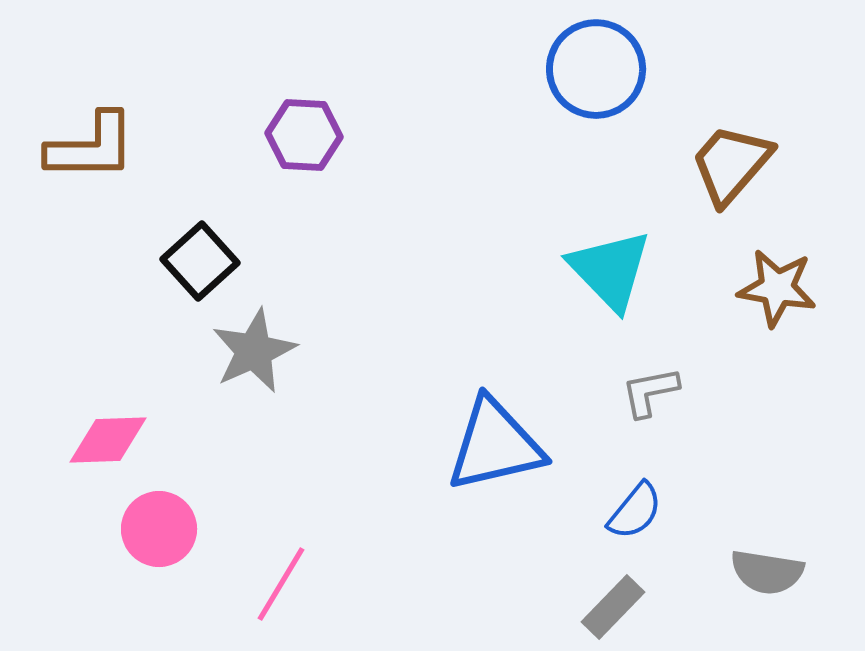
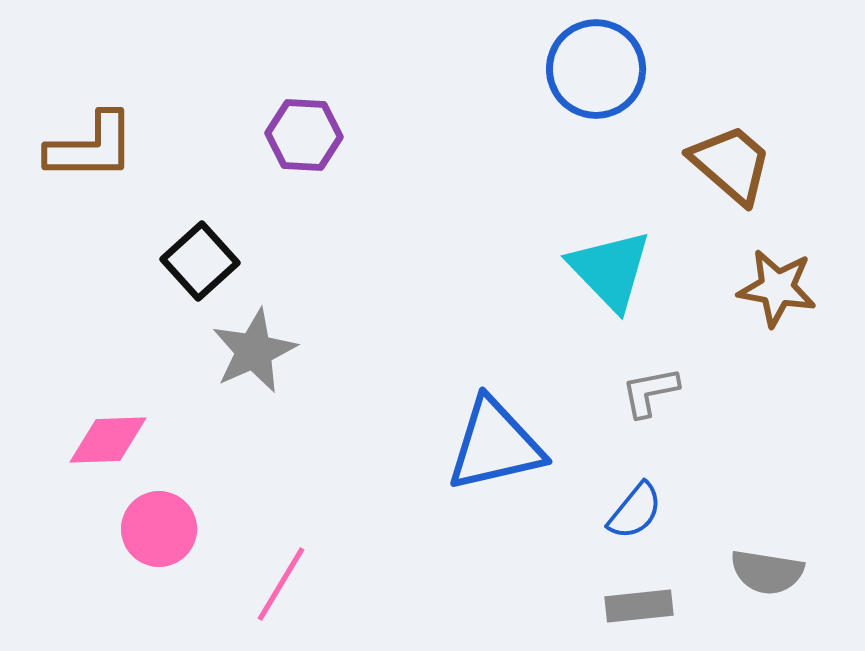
brown trapezoid: rotated 90 degrees clockwise
gray rectangle: moved 26 px right, 1 px up; rotated 40 degrees clockwise
